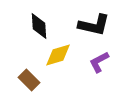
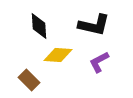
yellow diamond: rotated 20 degrees clockwise
